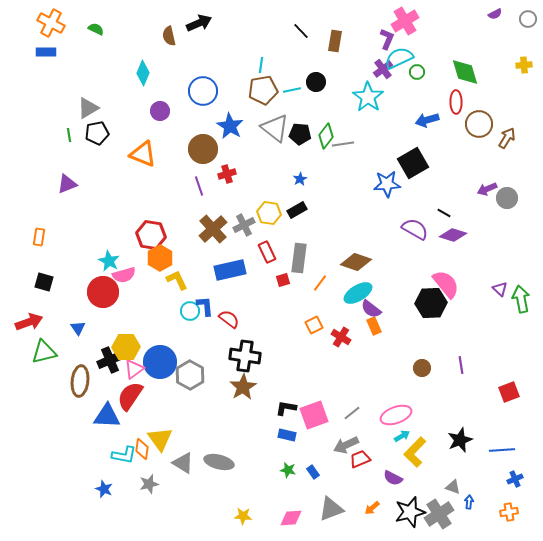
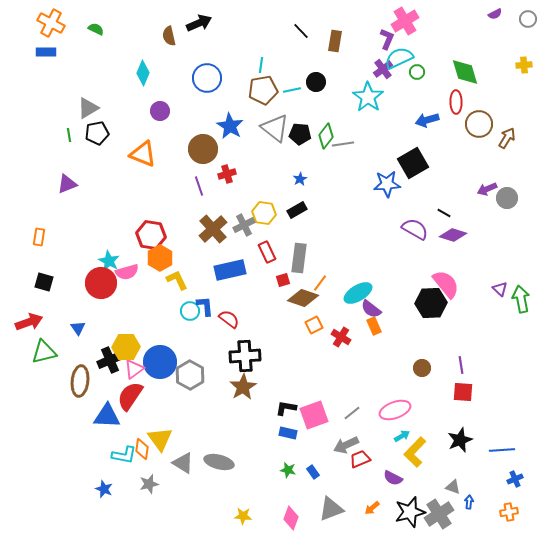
blue circle at (203, 91): moved 4 px right, 13 px up
yellow hexagon at (269, 213): moved 5 px left
brown diamond at (356, 262): moved 53 px left, 36 px down
pink semicircle at (124, 275): moved 3 px right, 3 px up
red circle at (103, 292): moved 2 px left, 9 px up
black cross at (245, 356): rotated 12 degrees counterclockwise
red square at (509, 392): moved 46 px left; rotated 25 degrees clockwise
pink ellipse at (396, 415): moved 1 px left, 5 px up
blue rectangle at (287, 435): moved 1 px right, 2 px up
pink diamond at (291, 518): rotated 65 degrees counterclockwise
